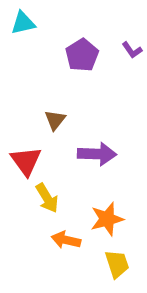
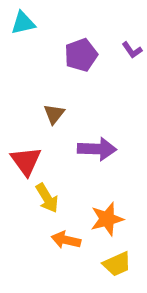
purple pentagon: moved 1 px left; rotated 12 degrees clockwise
brown triangle: moved 1 px left, 6 px up
purple arrow: moved 5 px up
yellow trapezoid: rotated 84 degrees clockwise
